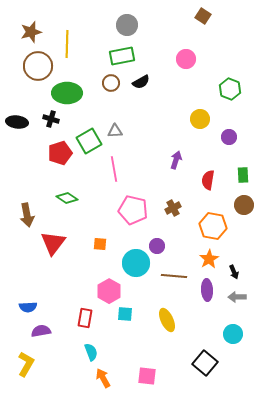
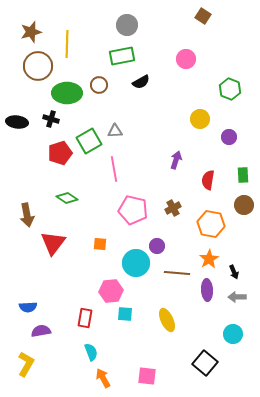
brown circle at (111, 83): moved 12 px left, 2 px down
orange hexagon at (213, 226): moved 2 px left, 2 px up
brown line at (174, 276): moved 3 px right, 3 px up
pink hexagon at (109, 291): moved 2 px right; rotated 25 degrees clockwise
